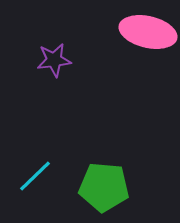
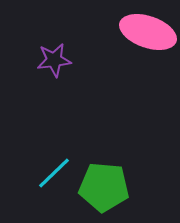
pink ellipse: rotated 6 degrees clockwise
cyan line: moved 19 px right, 3 px up
